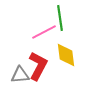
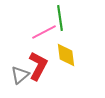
gray triangle: rotated 36 degrees counterclockwise
